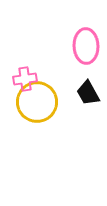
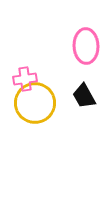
black trapezoid: moved 4 px left, 3 px down
yellow circle: moved 2 px left, 1 px down
